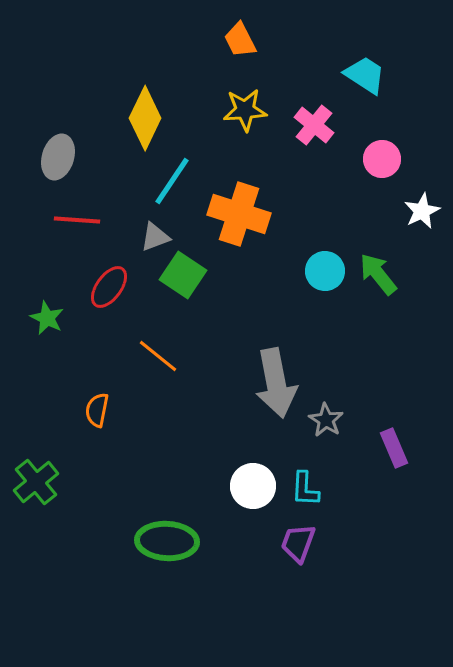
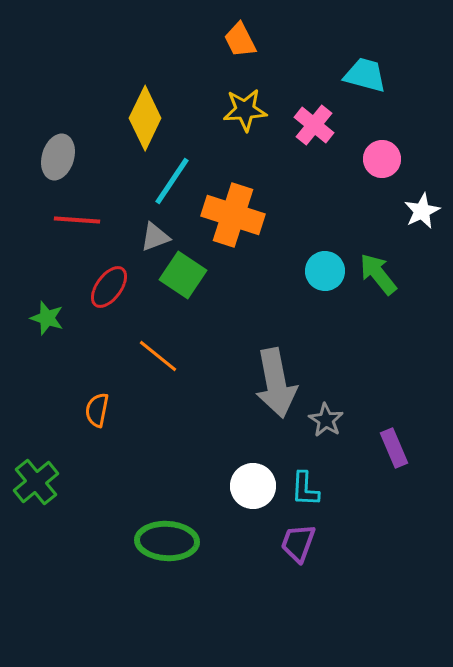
cyan trapezoid: rotated 18 degrees counterclockwise
orange cross: moved 6 px left, 1 px down
green star: rotated 8 degrees counterclockwise
